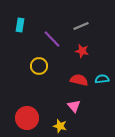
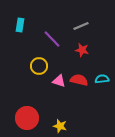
red star: moved 1 px up
pink triangle: moved 15 px left, 25 px up; rotated 32 degrees counterclockwise
